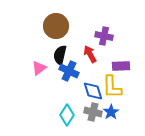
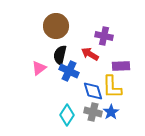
red arrow: rotated 30 degrees counterclockwise
